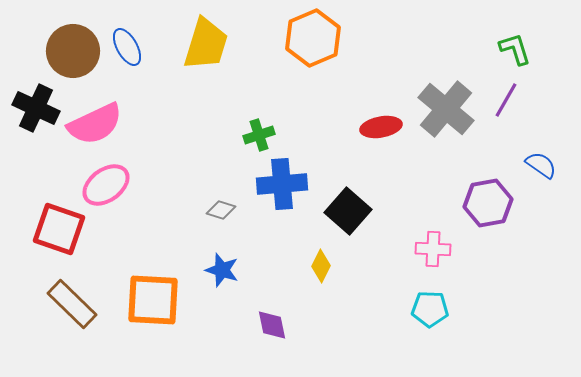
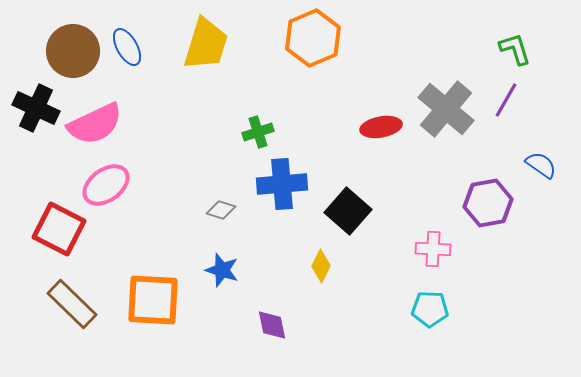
green cross: moved 1 px left, 3 px up
red square: rotated 8 degrees clockwise
